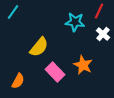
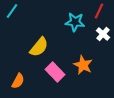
cyan line: moved 1 px left, 1 px up
